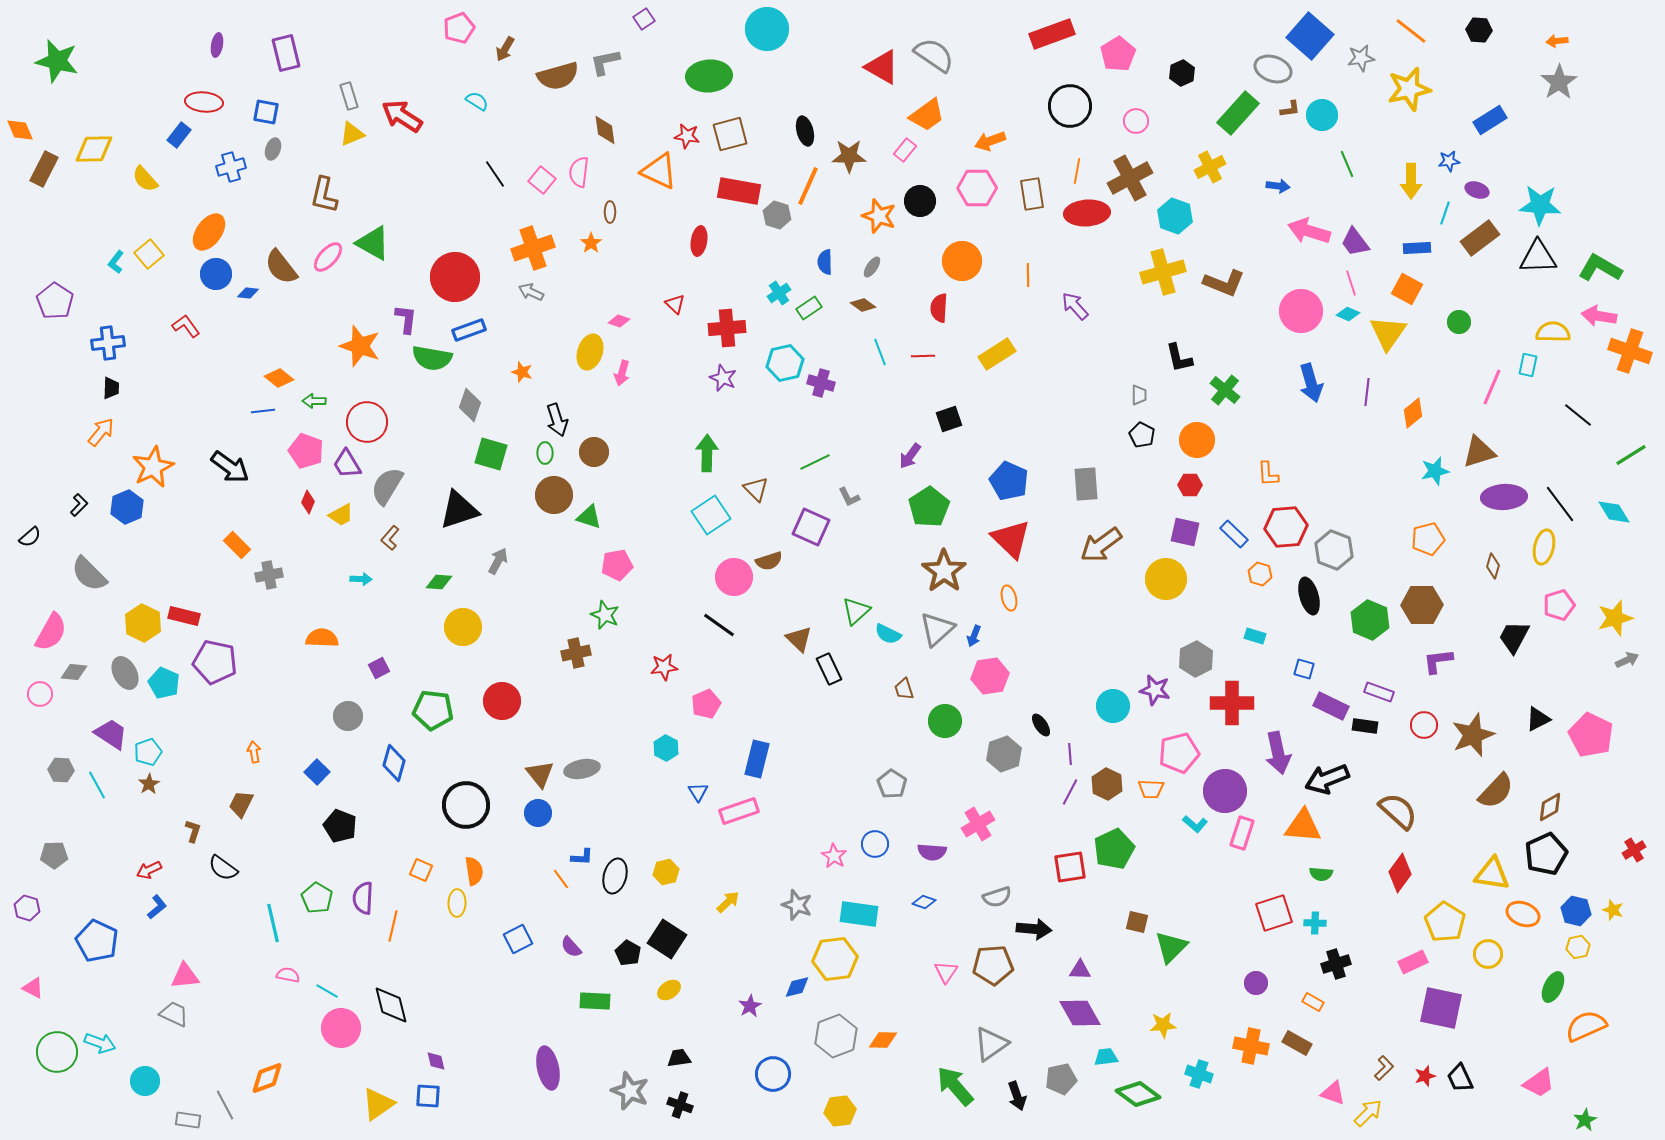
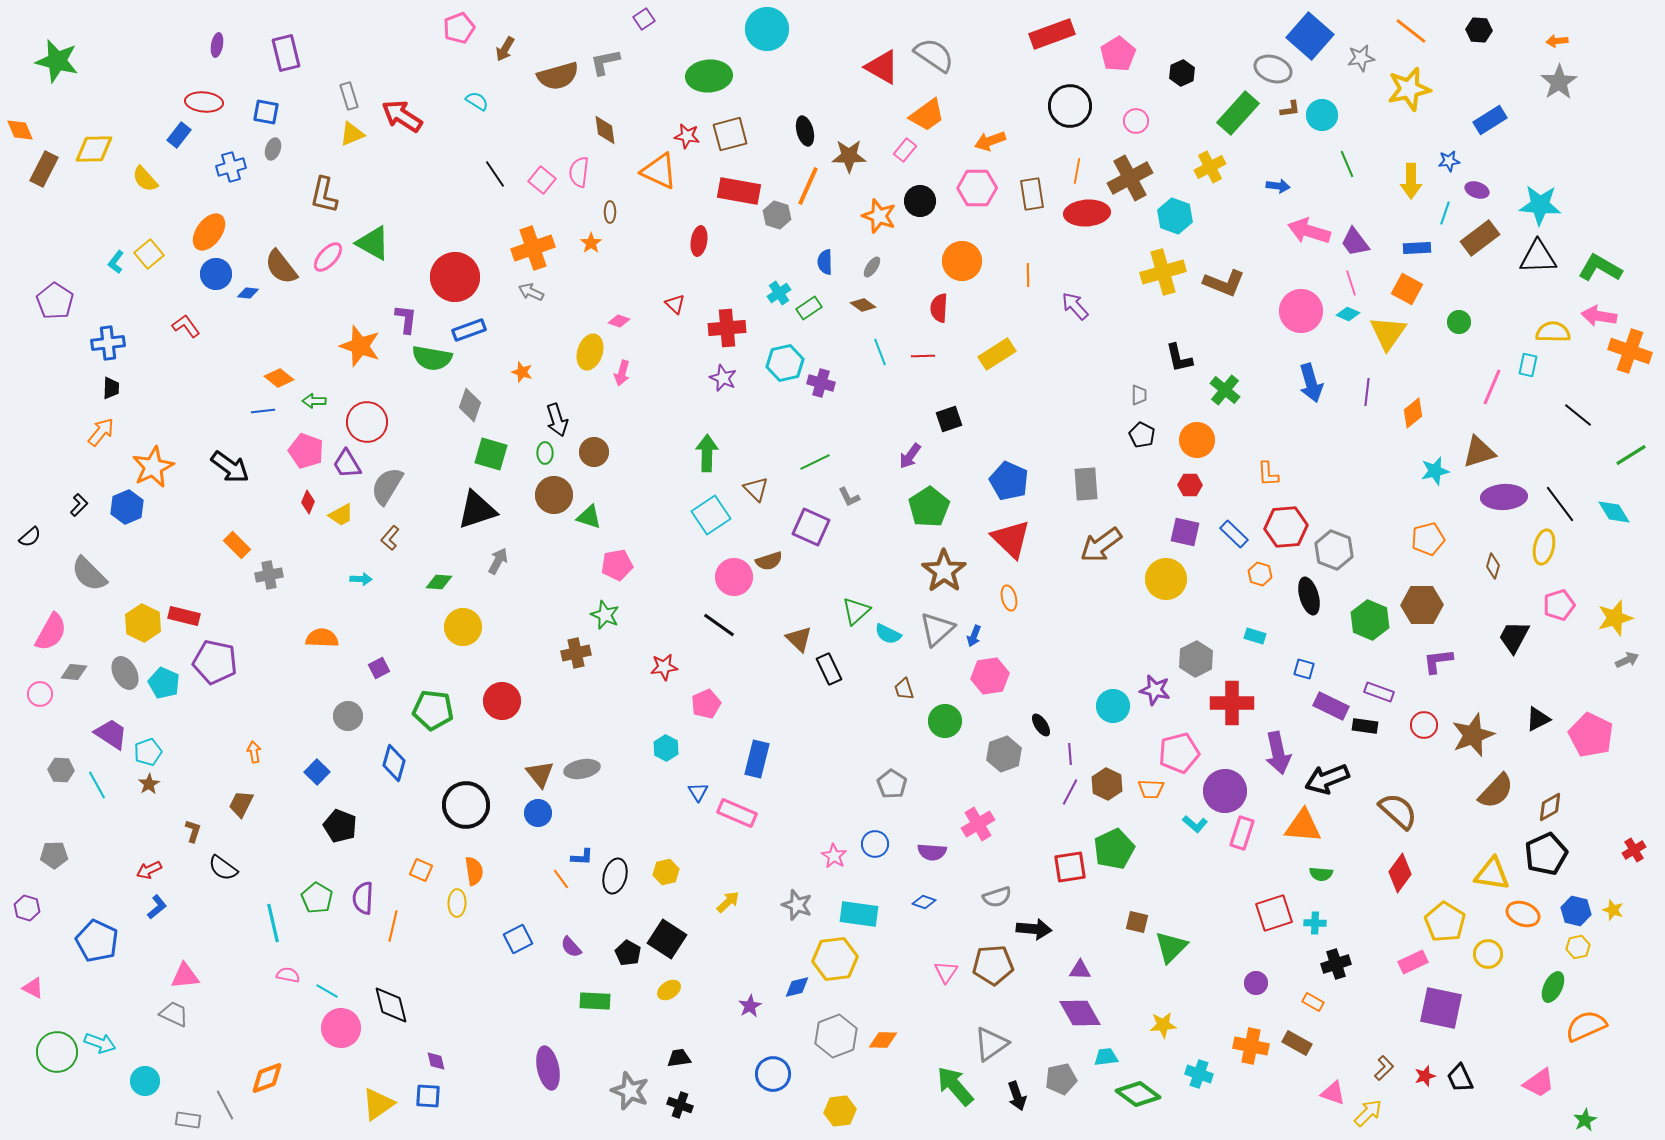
black triangle at (459, 510): moved 18 px right
pink rectangle at (739, 811): moved 2 px left, 2 px down; rotated 42 degrees clockwise
